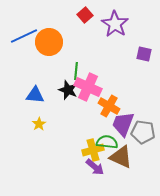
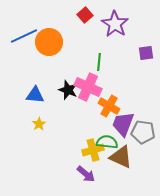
purple square: moved 2 px right, 1 px up; rotated 21 degrees counterclockwise
green line: moved 23 px right, 9 px up
purple arrow: moved 9 px left, 7 px down
